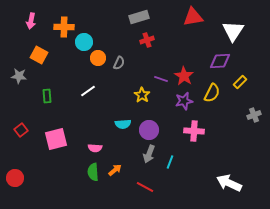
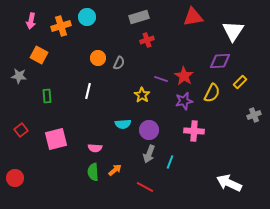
orange cross: moved 3 px left, 1 px up; rotated 18 degrees counterclockwise
cyan circle: moved 3 px right, 25 px up
white line: rotated 42 degrees counterclockwise
